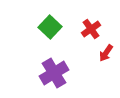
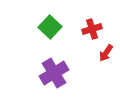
red cross: moved 1 px right; rotated 18 degrees clockwise
